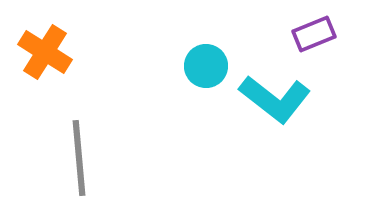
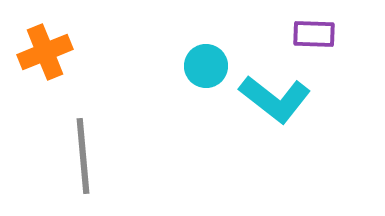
purple rectangle: rotated 24 degrees clockwise
orange cross: rotated 36 degrees clockwise
gray line: moved 4 px right, 2 px up
